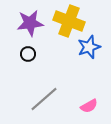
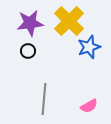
yellow cross: rotated 24 degrees clockwise
black circle: moved 3 px up
gray line: rotated 44 degrees counterclockwise
